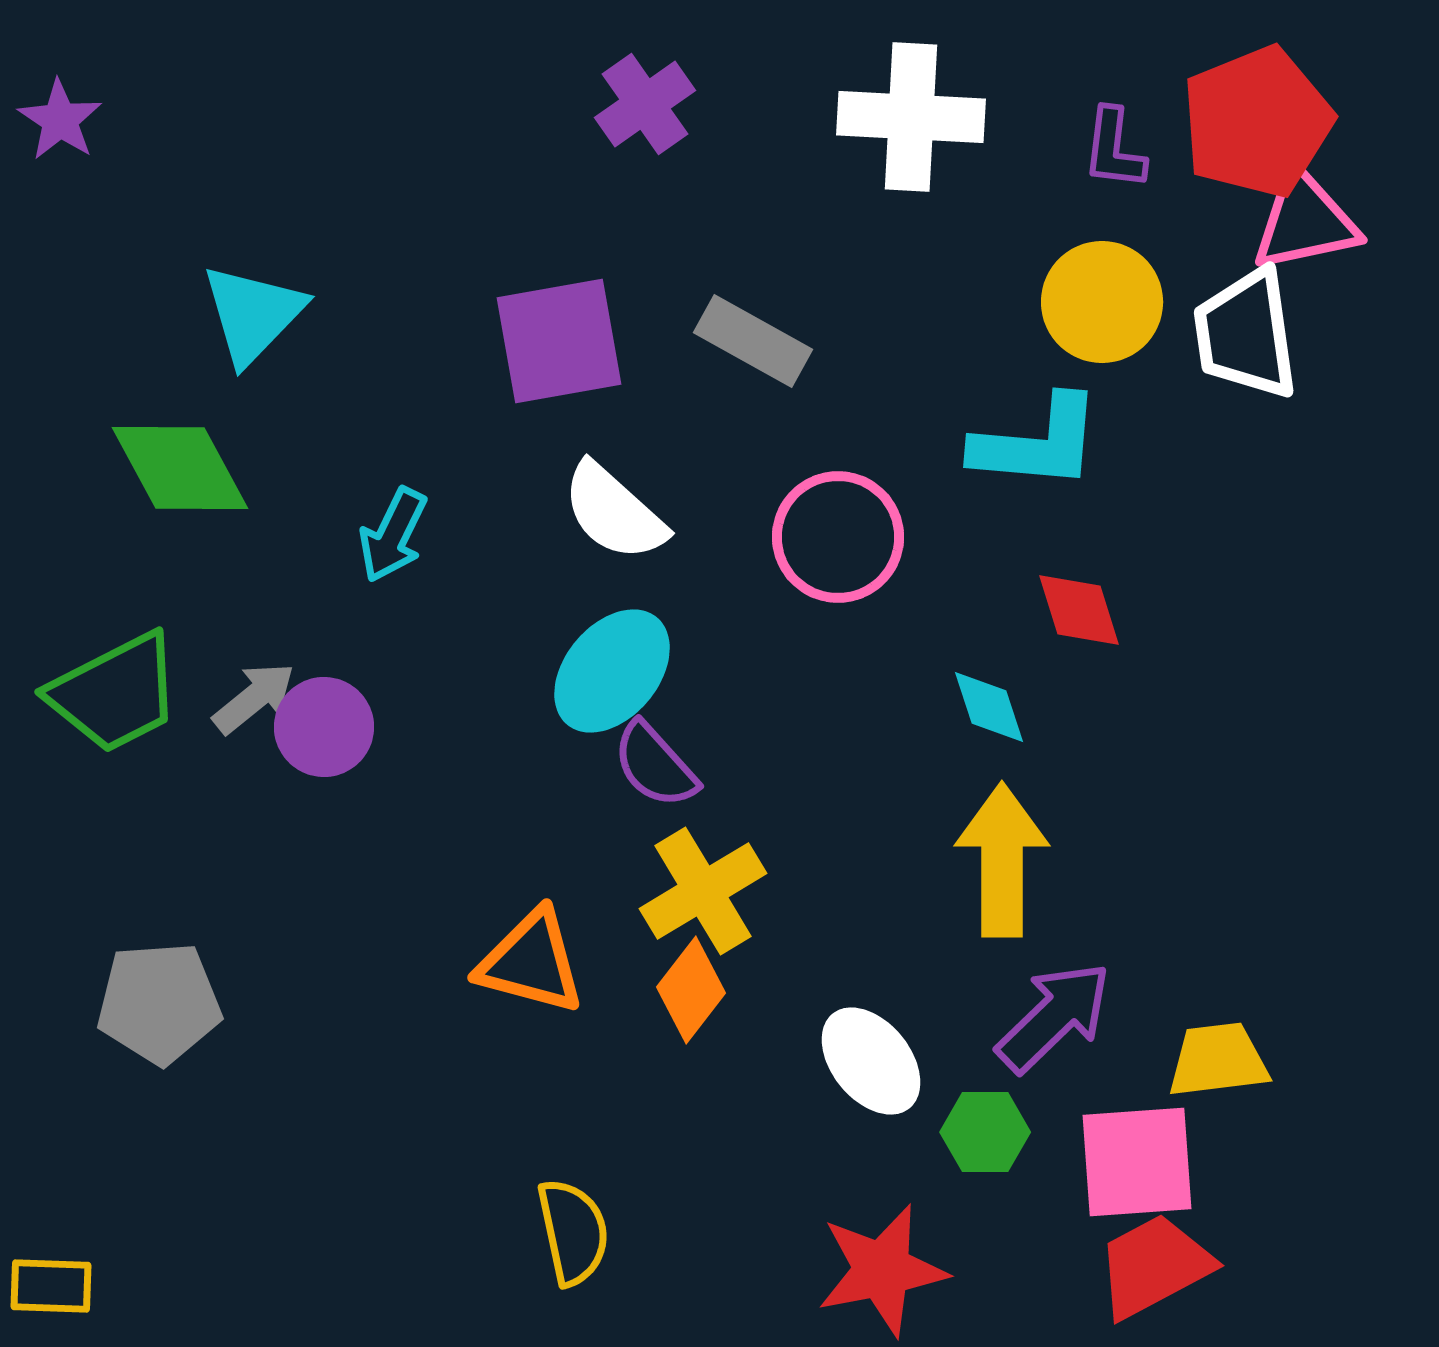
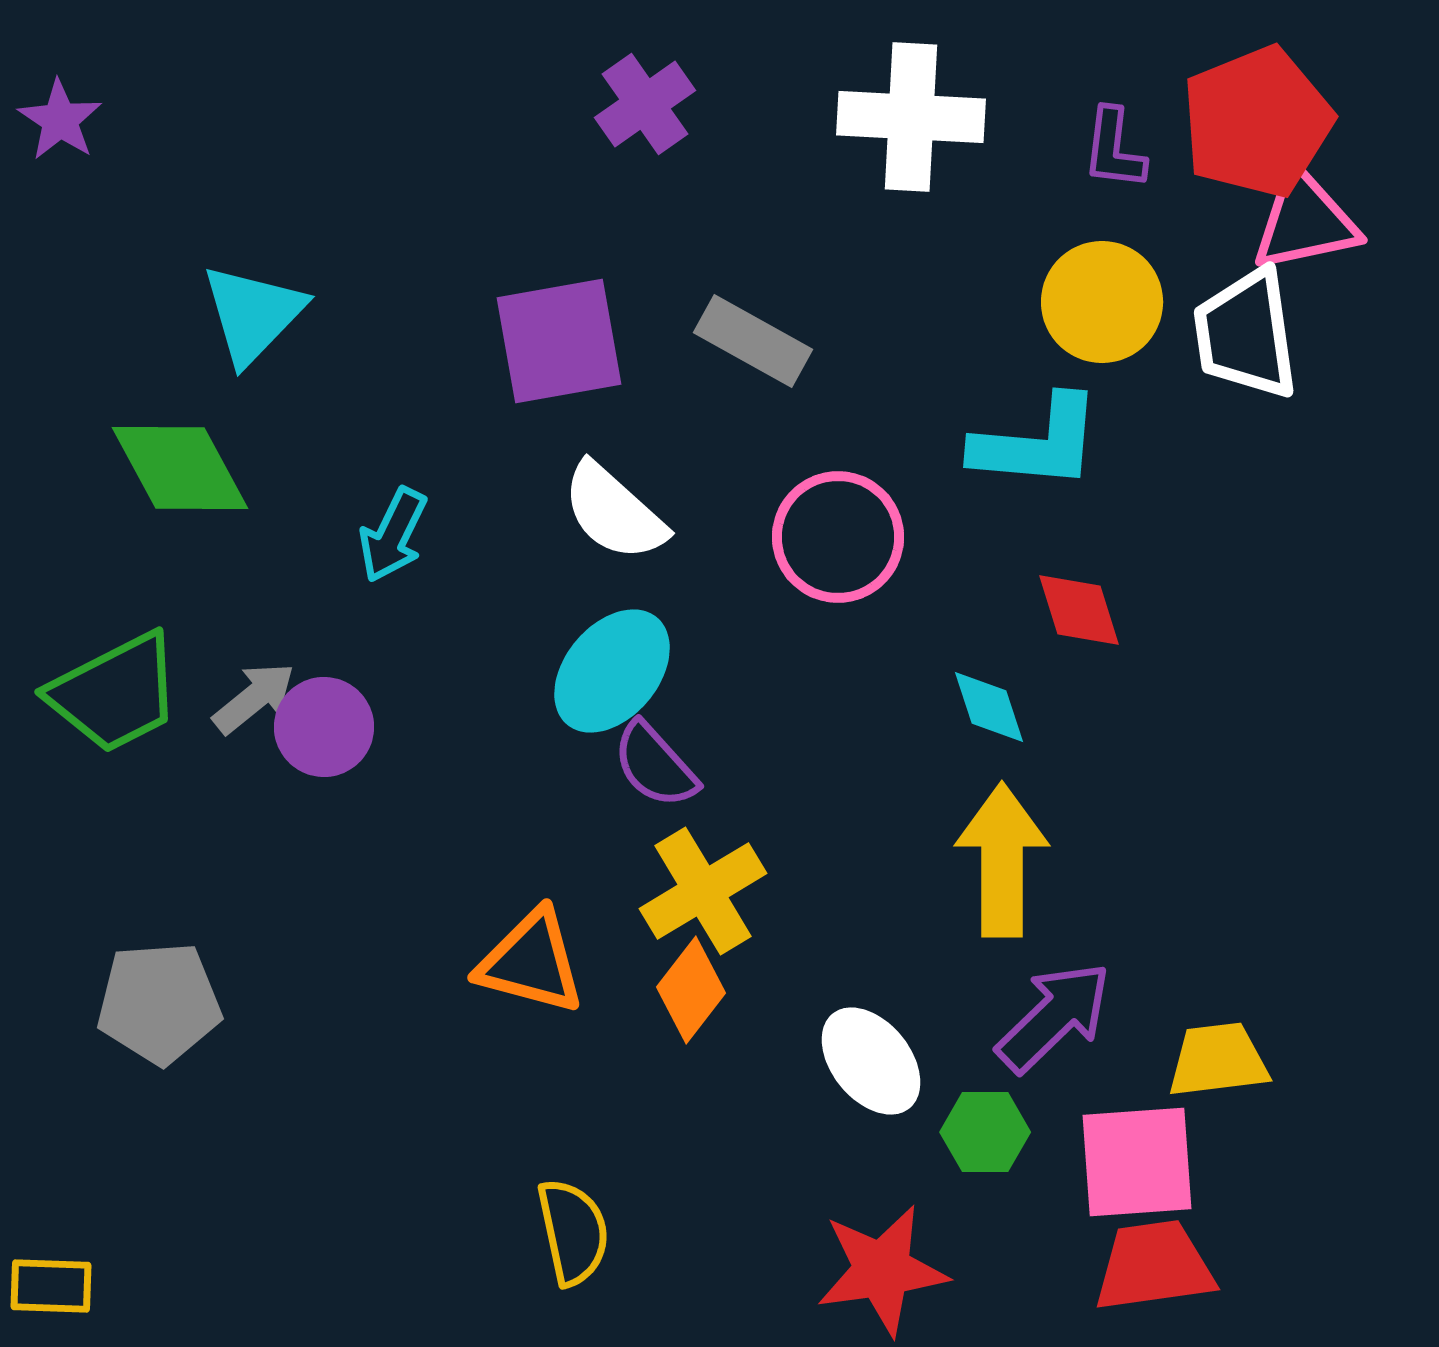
red trapezoid: rotated 20 degrees clockwise
red star: rotated 3 degrees clockwise
